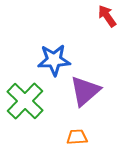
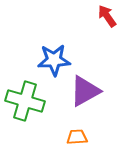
purple triangle: rotated 12 degrees clockwise
green cross: rotated 27 degrees counterclockwise
